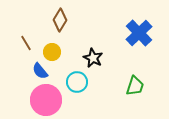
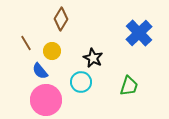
brown diamond: moved 1 px right, 1 px up
yellow circle: moved 1 px up
cyan circle: moved 4 px right
green trapezoid: moved 6 px left
